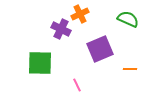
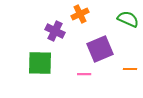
purple cross: moved 6 px left, 2 px down
pink line: moved 7 px right, 11 px up; rotated 64 degrees counterclockwise
